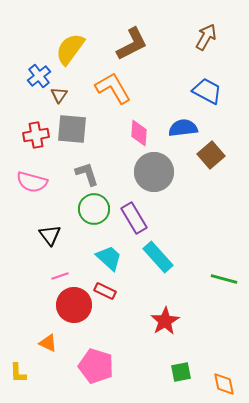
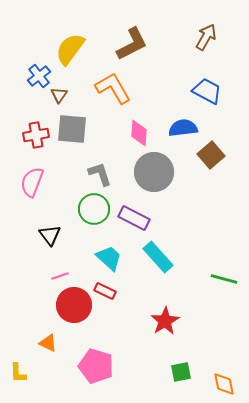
gray L-shape: moved 13 px right
pink semicircle: rotated 96 degrees clockwise
purple rectangle: rotated 32 degrees counterclockwise
